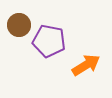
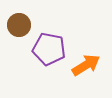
purple pentagon: moved 8 px down
